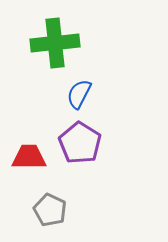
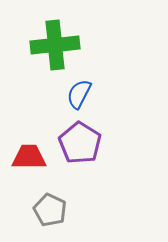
green cross: moved 2 px down
